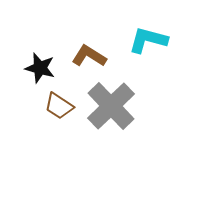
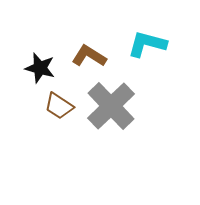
cyan L-shape: moved 1 px left, 4 px down
